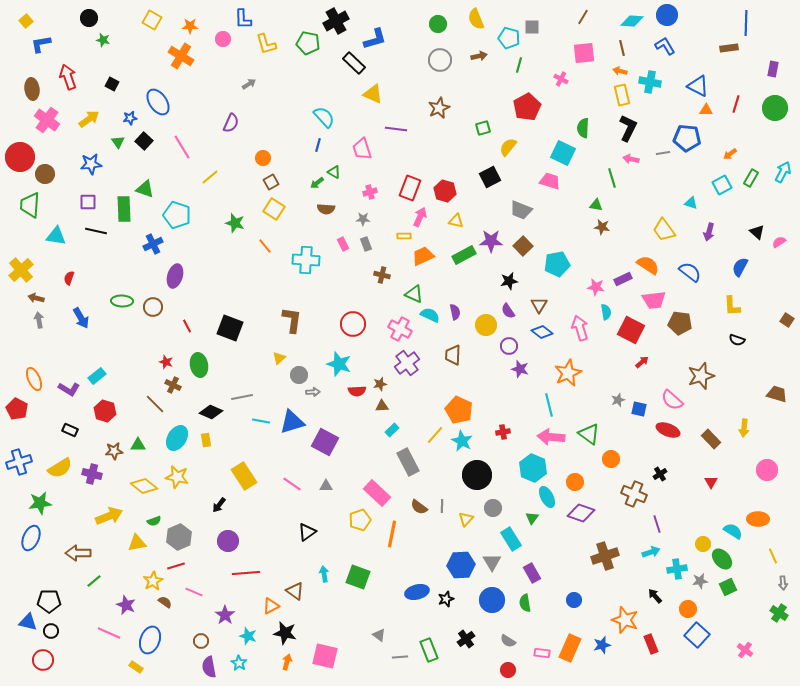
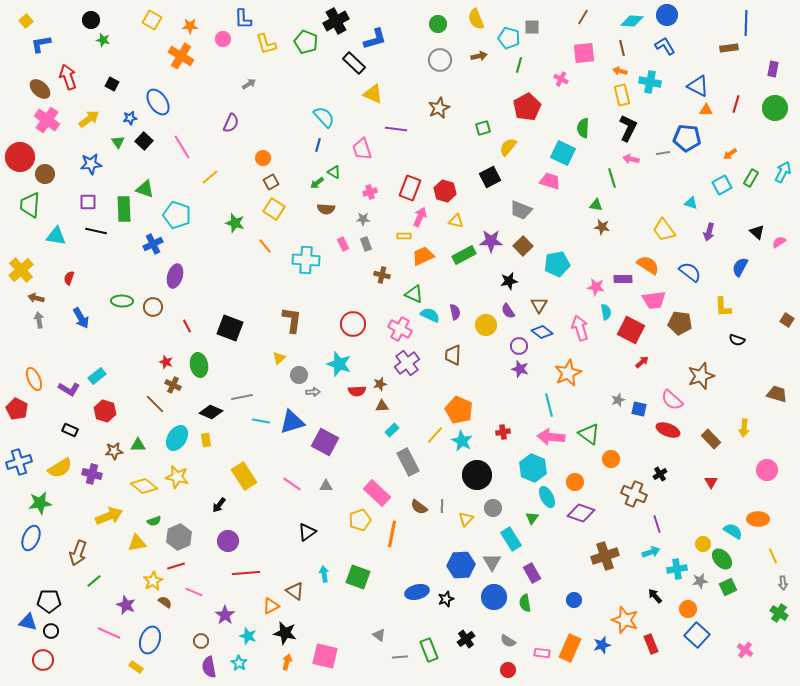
black circle at (89, 18): moved 2 px right, 2 px down
green pentagon at (308, 43): moved 2 px left, 1 px up; rotated 10 degrees clockwise
brown ellipse at (32, 89): moved 8 px right; rotated 40 degrees counterclockwise
purple rectangle at (623, 279): rotated 24 degrees clockwise
yellow L-shape at (732, 306): moved 9 px left, 1 px down
purple circle at (509, 346): moved 10 px right
brown arrow at (78, 553): rotated 70 degrees counterclockwise
blue circle at (492, 600): moved 2 px right, 3 px up
